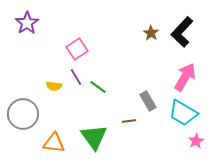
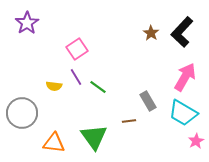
gray circle: moved 1 px left, 1 px up
